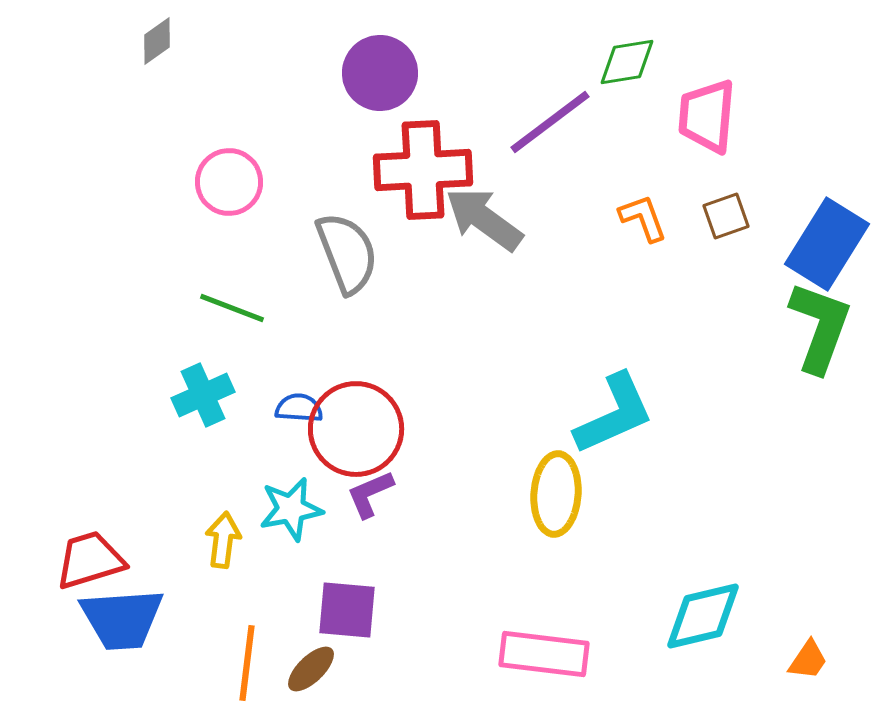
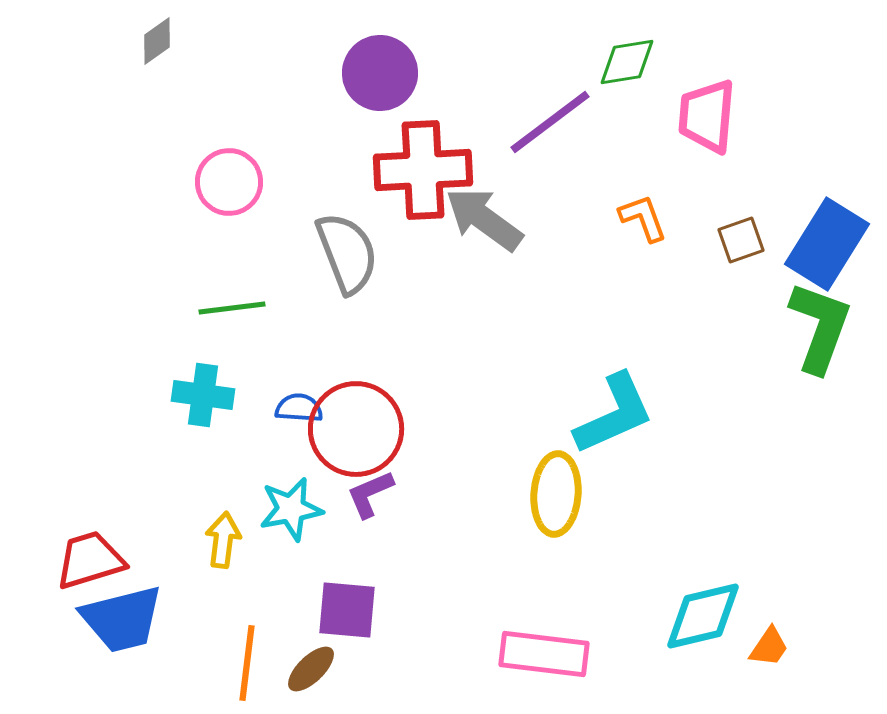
brown square: moved 15 px right, 24 px down
green line: rotated 28 degrees counterclockwise
cyan cross: rotated 32 degrees clockwise
blue trapezoid: rotated 10 degrees counterclockwise
orange trapezoid: moved 39 px left, 13 px up
